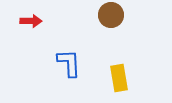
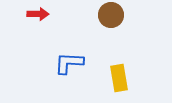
red arrow: moved 7 px right, 7 px up
blue L-shape: rotated 84 degrees counterclockwise
